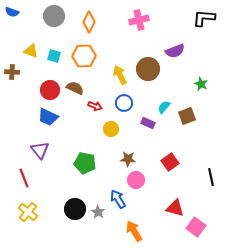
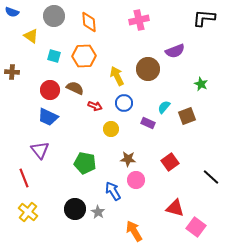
orange diamond: rotated 30 degrees counterclockwise
yellow triangle: moved 15 px up; rotated 14 degrees clockwise
yellow arrow: moved 3 px left, 1 px down
black line: rotated 36 degrees counterclockwise
blue arrow: moved 5 px left, 8 px up
